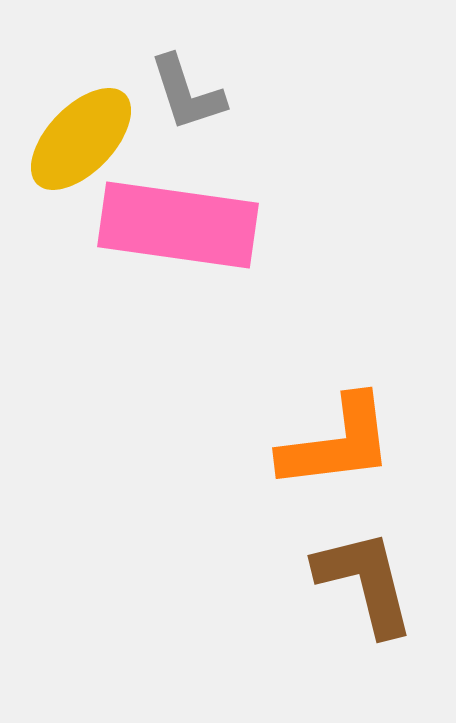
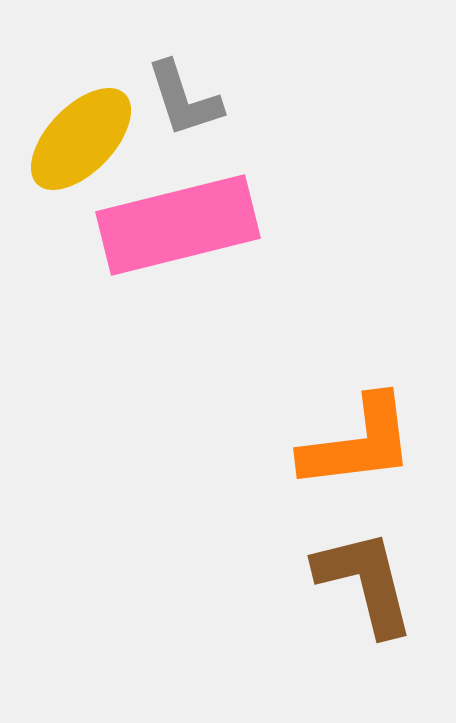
gray L-shape: moved 3 px left, 6 px down
pink rectangle: rotated 22 degrees counterclockwise
orange L-shape: moved 21 px right
